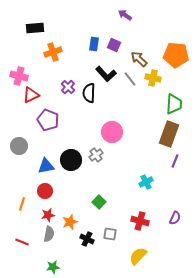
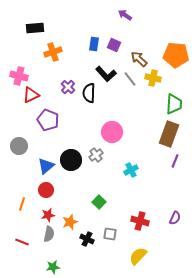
blue triangle: rotated 30 degrees counterclockwise
cyan cross: moved 15 px left, 12 px up
red circle: moved 1 px right, 1 px up
